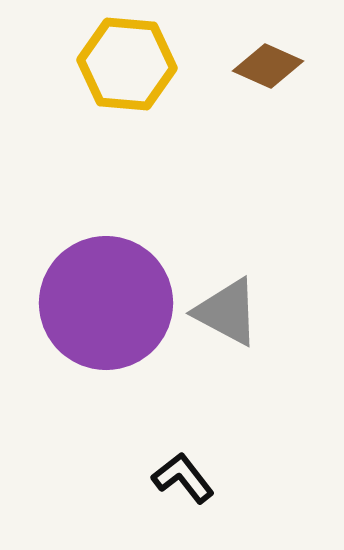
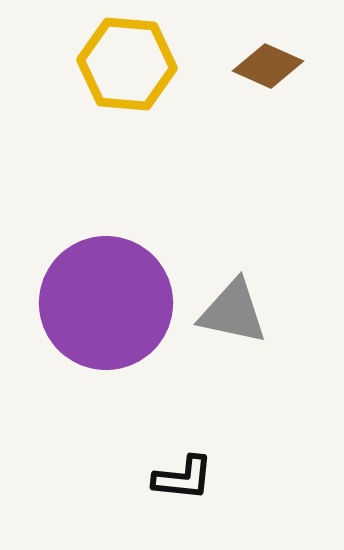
gray triangle: moved 6 px right; rotated 16 degrees counterclockwise
black L-shape: rotated 134 degrees clockwise
